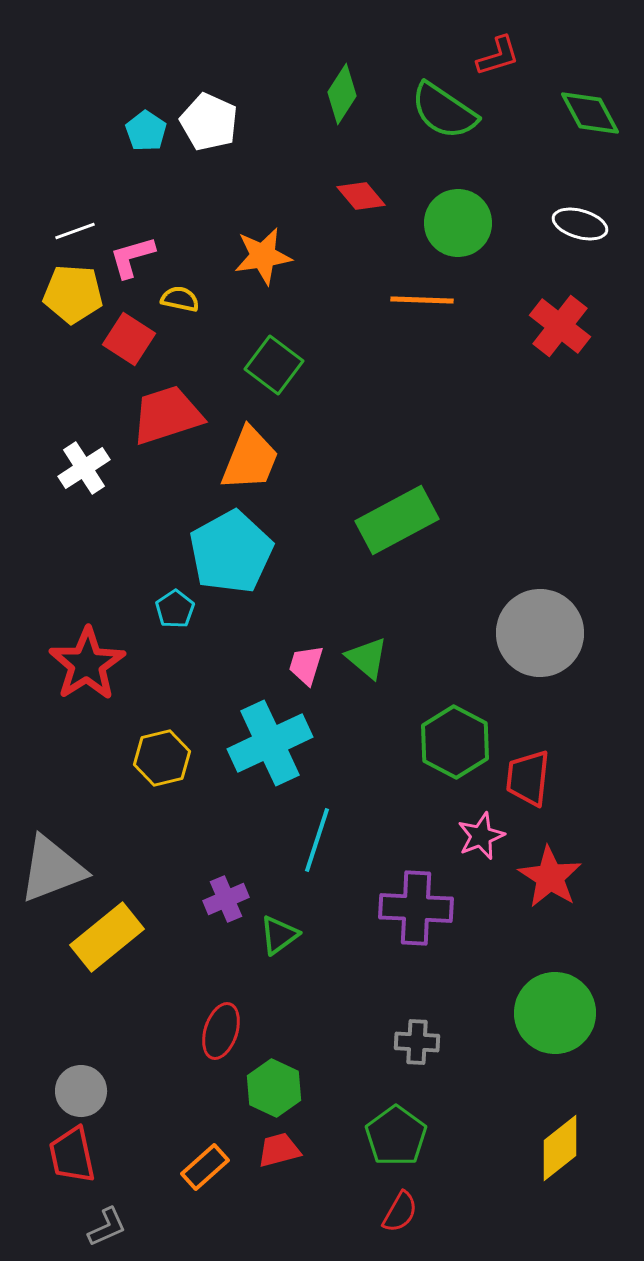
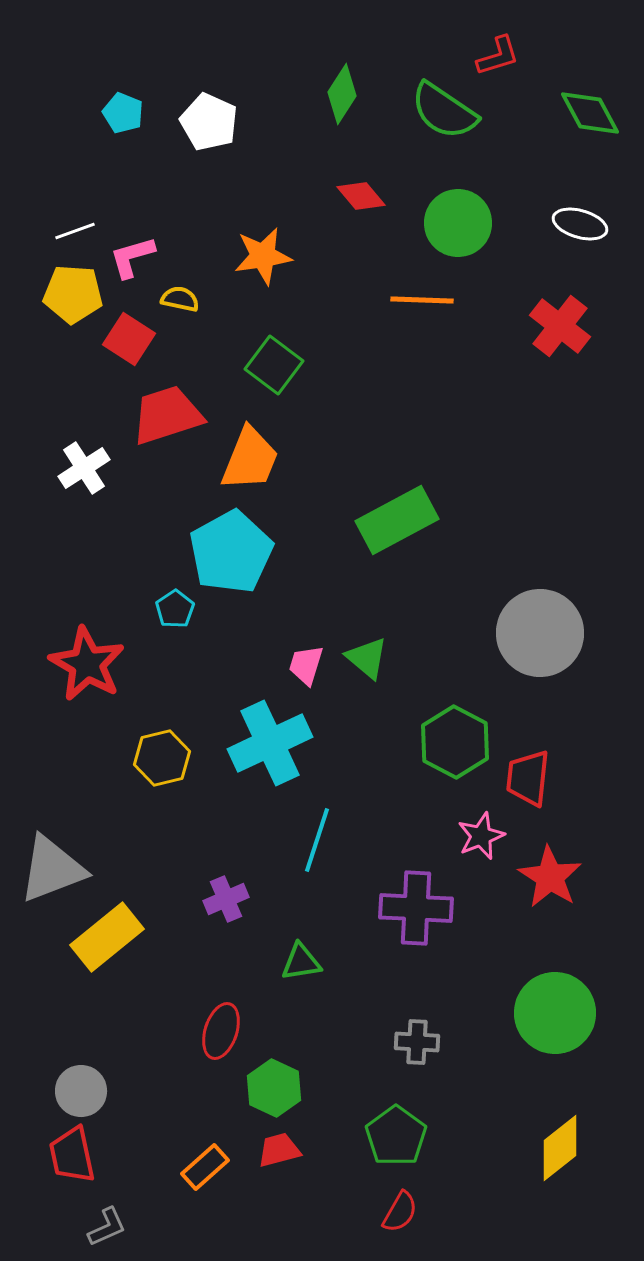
cyan pentagon at (146, 131): moved 23 px left, 18 px up; rotated 12 degrees counterclockwise
red star at (87, 664): rotated 10 degrees counterclockwise
green triangle at (279, 935): moved 22 px right, 27 px down; rotated 27 degrees clockwise
